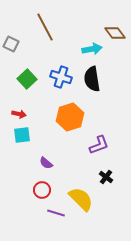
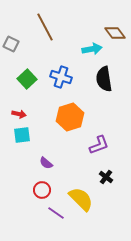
black semicircle: moved 12 px right
purple line: rotated 18 degrees clockwise
